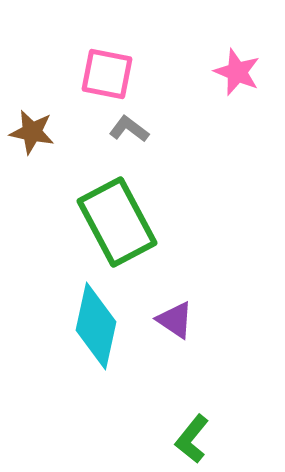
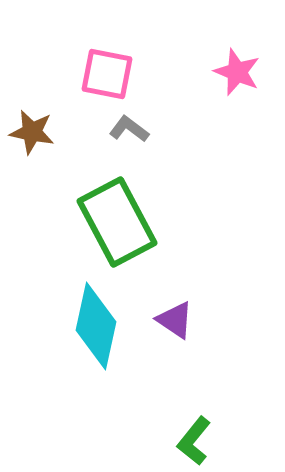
green L-shape: moved 2 px right, 2 px down
